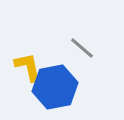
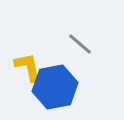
gray line: moved 2 px left, 4 px up
